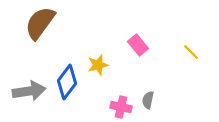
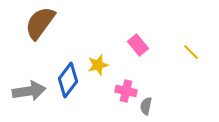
blue diamond: moved 1 px right, 2 px up
gray semicircle: moved 2 px left, 6 px down
pink cross: moved 5 px right, 16 px up
